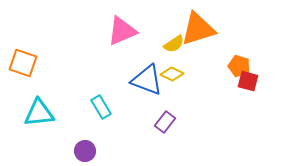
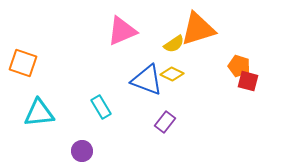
purple circle: moved 3 px left
